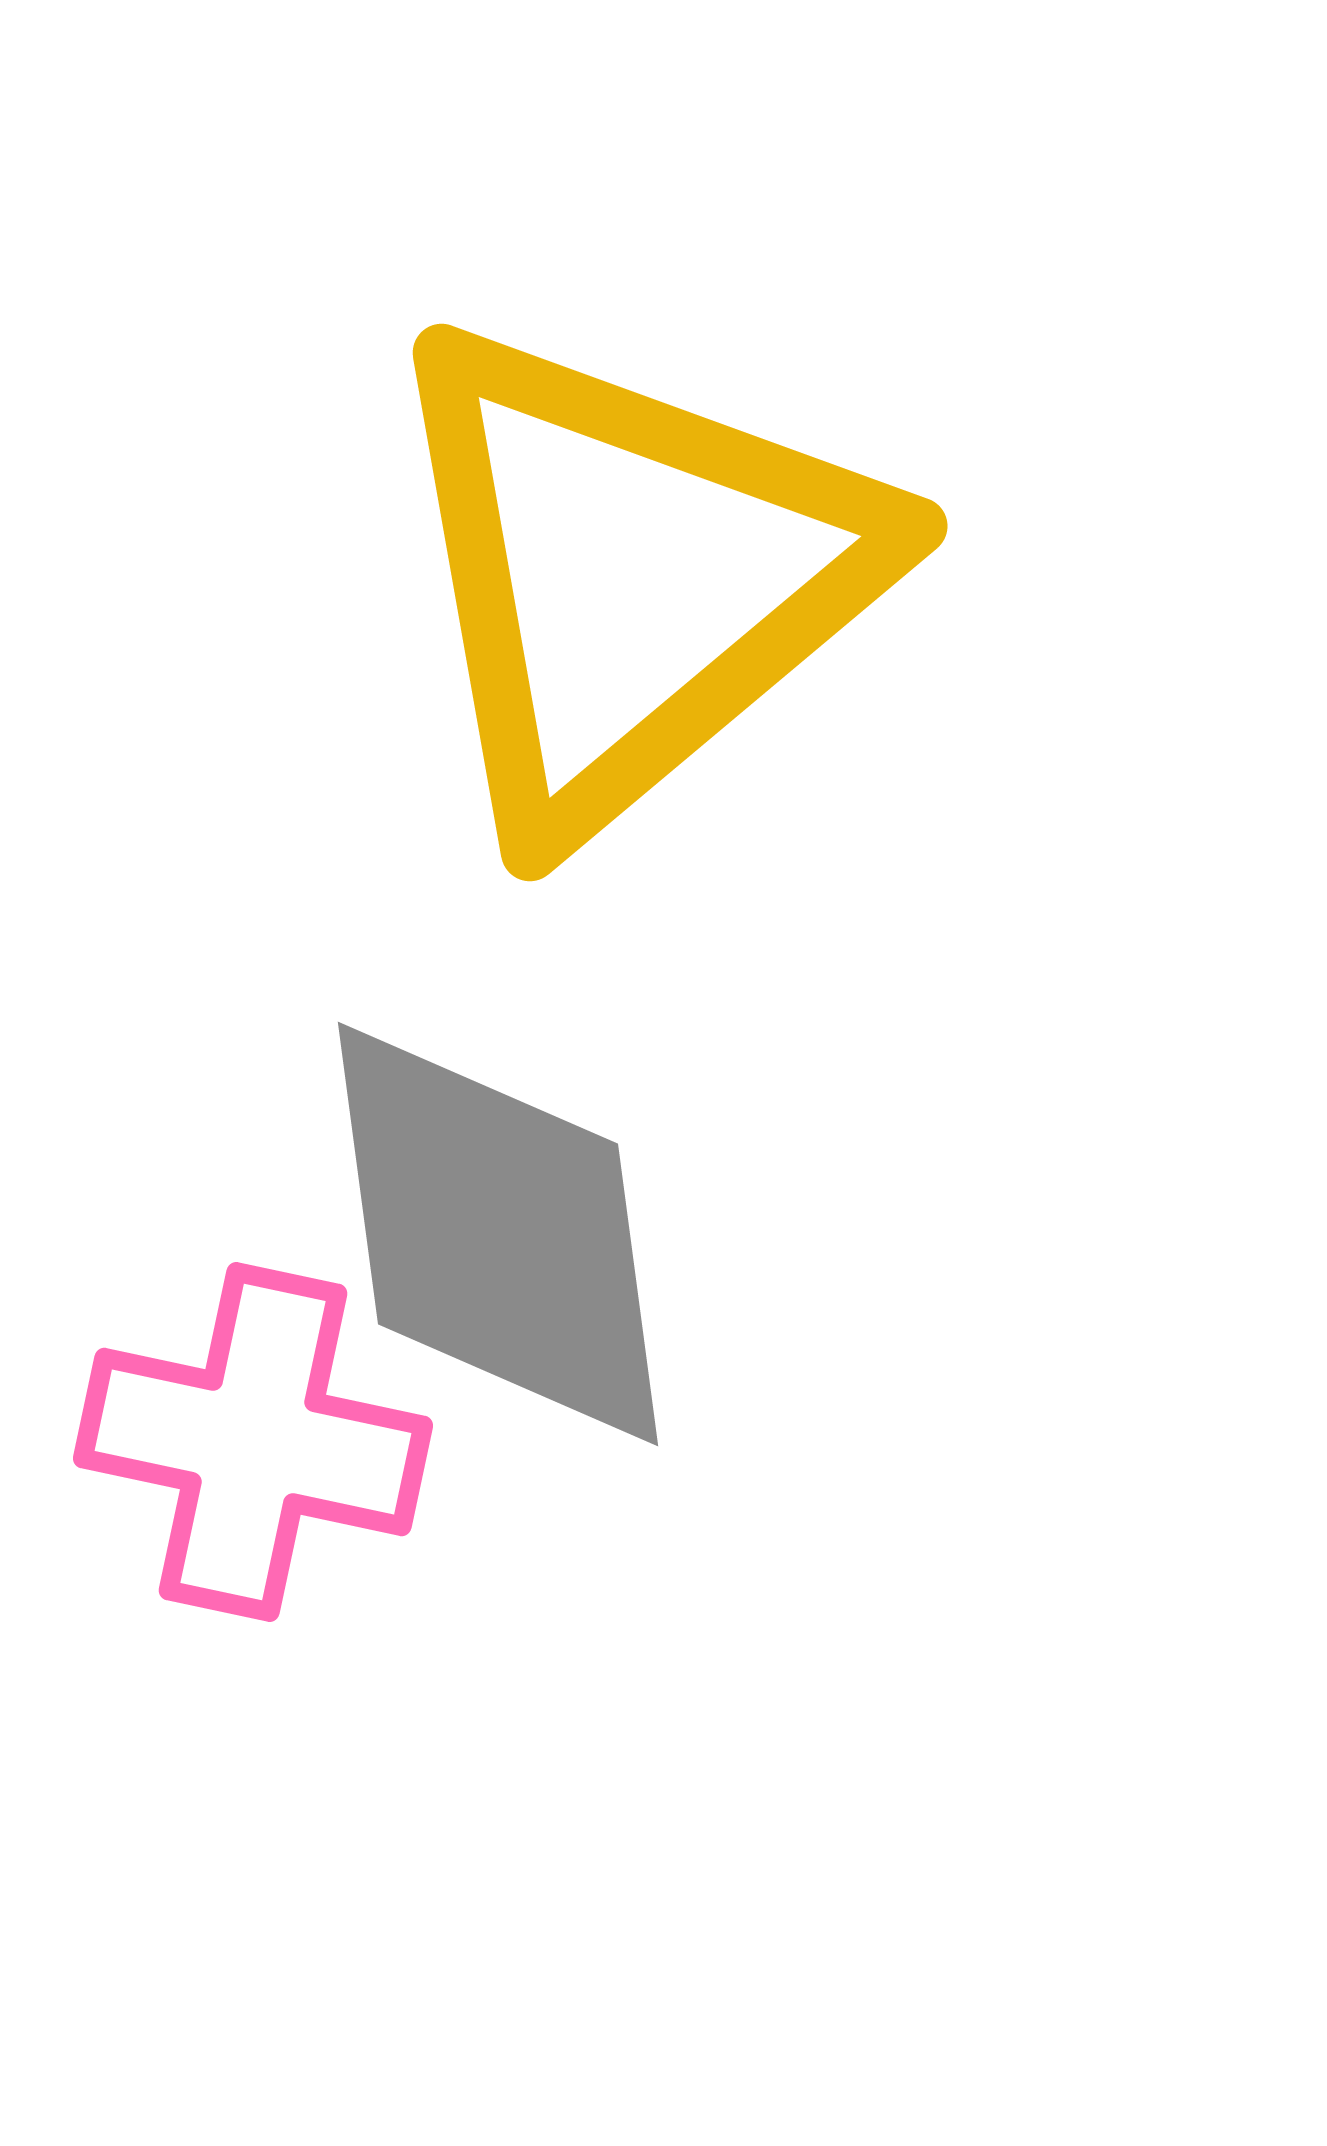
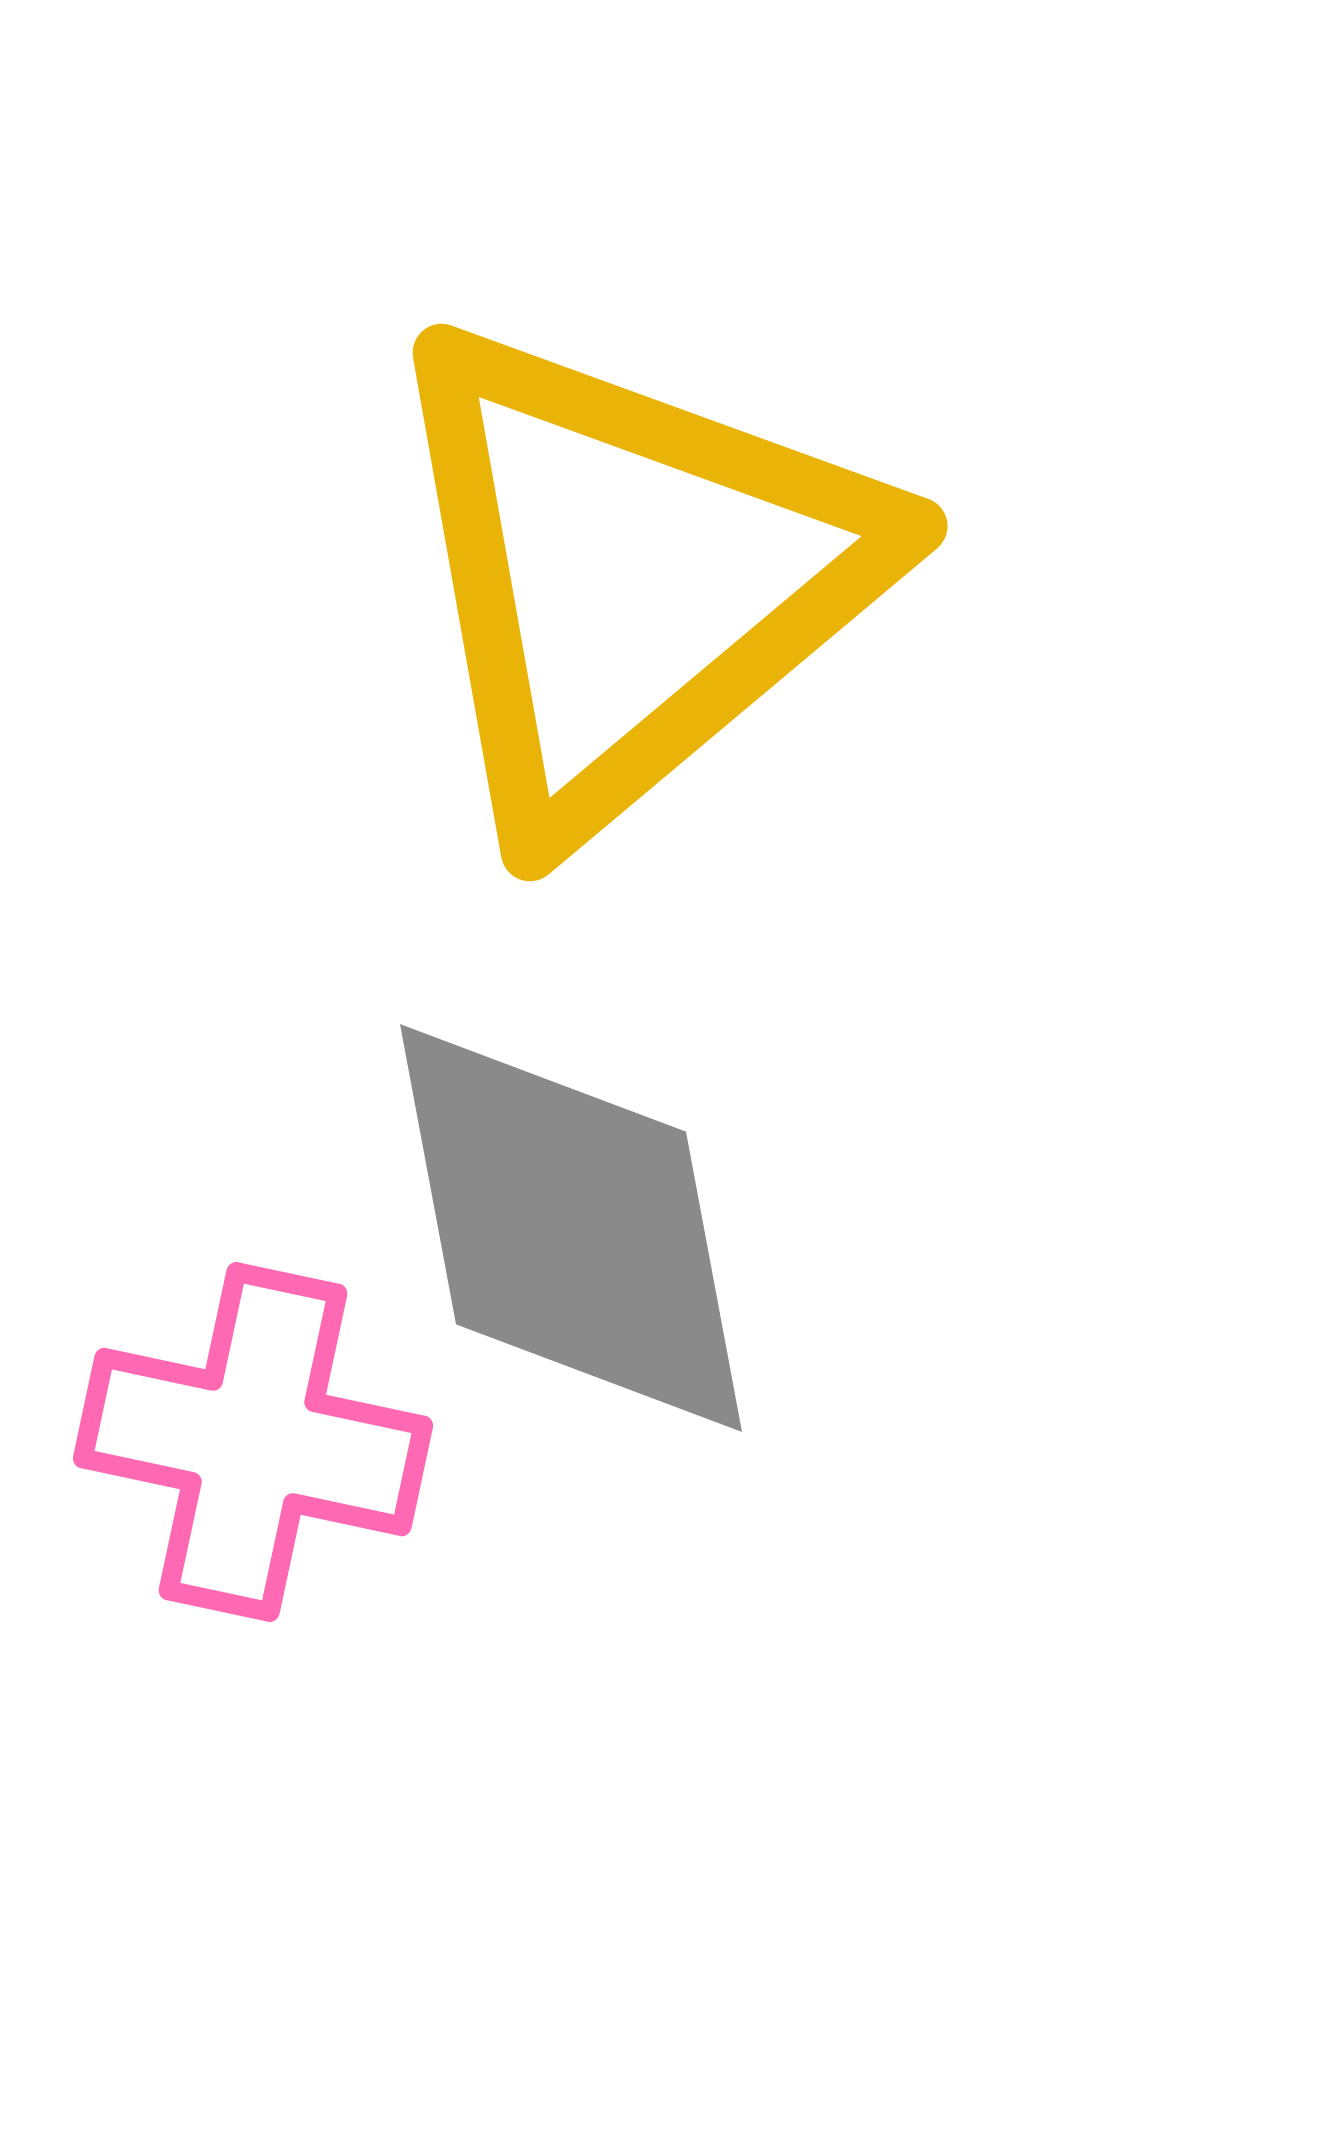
gray diamond: moved 73 px right, 6 px up; rotated 3 degrees counterclockwise
